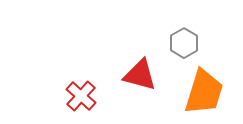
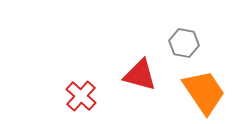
gray hexagon: rotated 20 degrees counterclockwise
orange trapezoid: rotated 51 degrees counterclockwise
